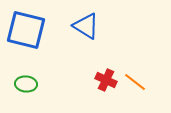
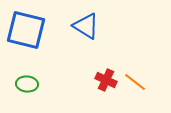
green ellipse: moved 1 px right
